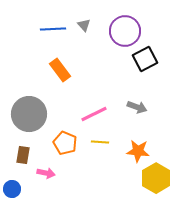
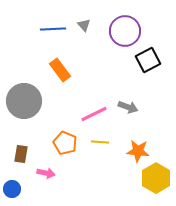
black square: moved 3 px right, 1 px down
gray arrow: moved 9 px left
gray circle: moved 5 px left, 13 px up
brown rectangle: moved 2 px left, 1 px up
